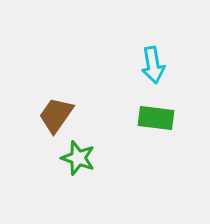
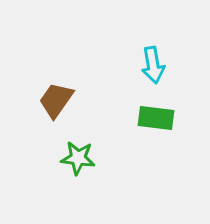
brown trapezoid: moved 15 px up
green star: rotated 12 degrees counterclockwise
